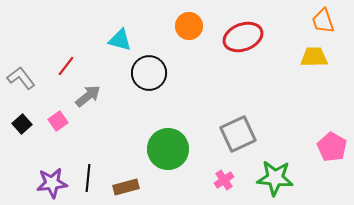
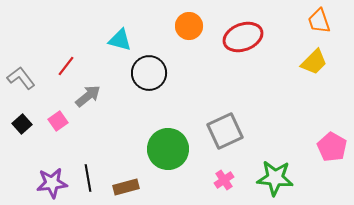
orange trapezoid: moved 4 px left
yellow trapezoid: moved 5 px down; rotated 136 degrees clockwise
gray square: moved 13 px left, 3 px up
black line: rotated 16 degrees counterclockwise
